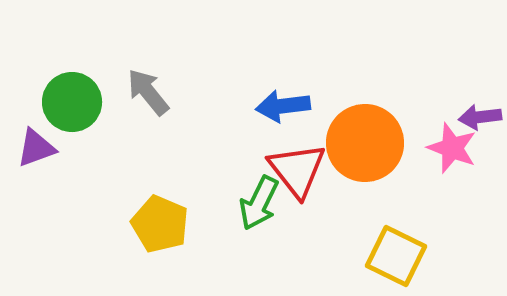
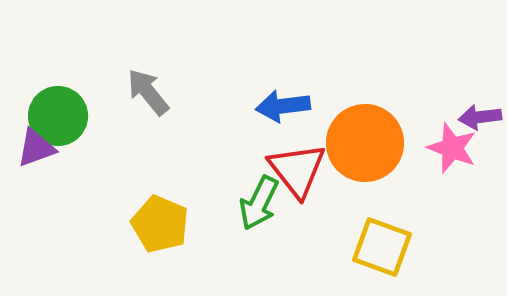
green circle: moved 14 px left, 14 px down
yellow square: moved 14 px left, 9 px up; rotated 6 degrees counterclockwise
